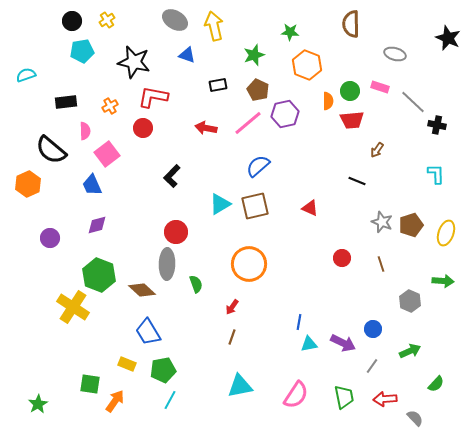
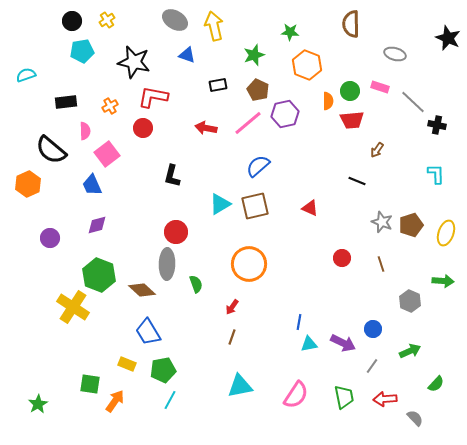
black L-shape at (172, 176): rotated 30 degrees counterclockwise
